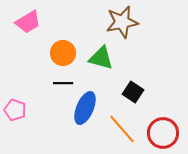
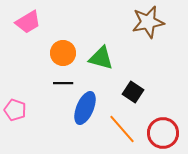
brown star: moved 26 px right
